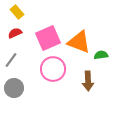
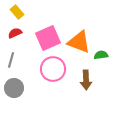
gray line: rotated 21 degrees counterclockwise
brown arrow: moved 2 px left, 1 px up
